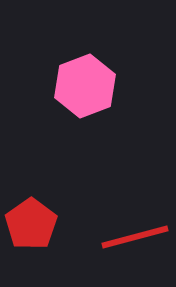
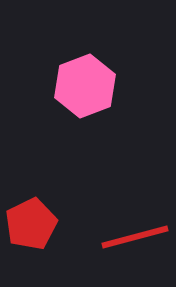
red pentagon: rotated 9 degrees clockwise
